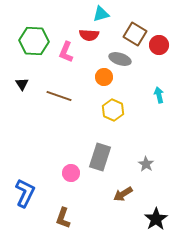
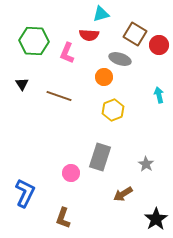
pink L-shape: moved 1 px right, 1 px down
yellow hexagon: rotated 15 degrees clockwise
